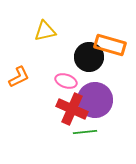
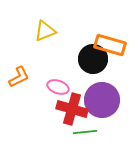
yellow triangle: rotated 10 degrees counterclockwise
black circle: moved 4 px right, 2 px down
pink ellipse: moved 8 px left, 6 px down
purple circle: moved 7 px right
red cross: rotated 8 degrees counterclockwise
